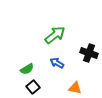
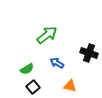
green arrow: moved 8 px left
orange triangle: moved 5 px left, 2 px up
